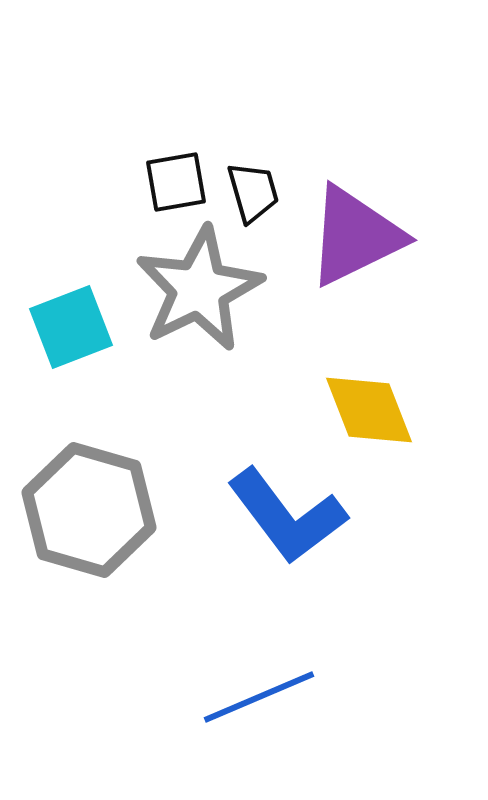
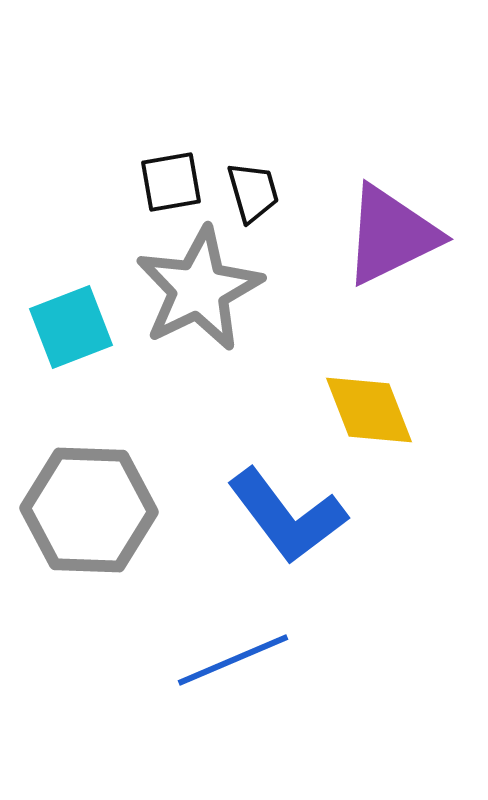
black square: moved 5 px left
purple triangle: moved 36 px right, 1 px up
gray hexagon: rotated 14 degrees counterclockwise
blue line: moved 26 px left, 37 px up
